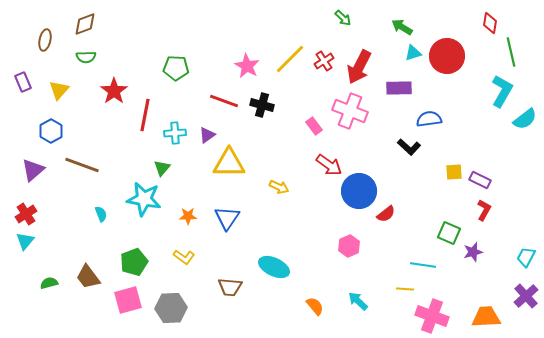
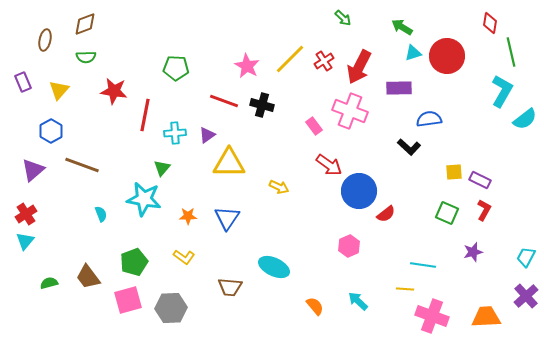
red star at (114, 91): rotated 28 degrees counterclockwise
green square at (449, 233): moved 2 px left, 20 px up
